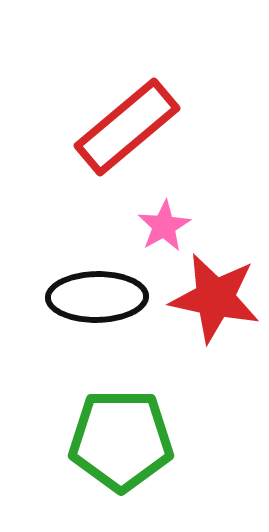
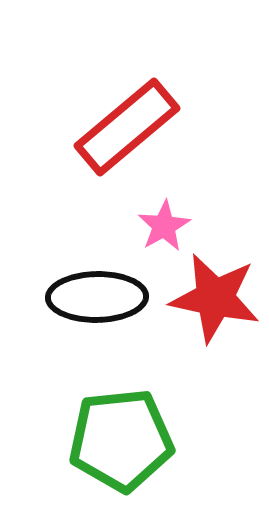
green pentagon: rotated 6 degrees counterclockwise
